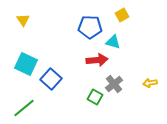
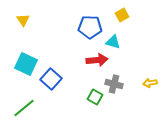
gray cross: rotated 36 degrees counterclockwise
